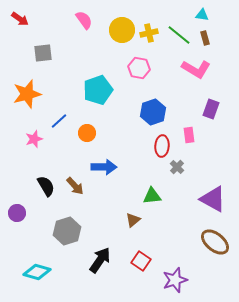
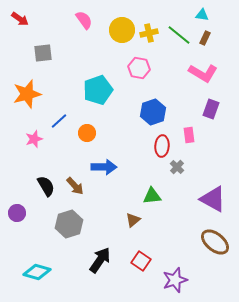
brown rectangle: rotated 40 degrees clockwise
pink L-shape: moved 7 px right, 4 px down
gray hexagon: moved 2 px right, 7 px up
